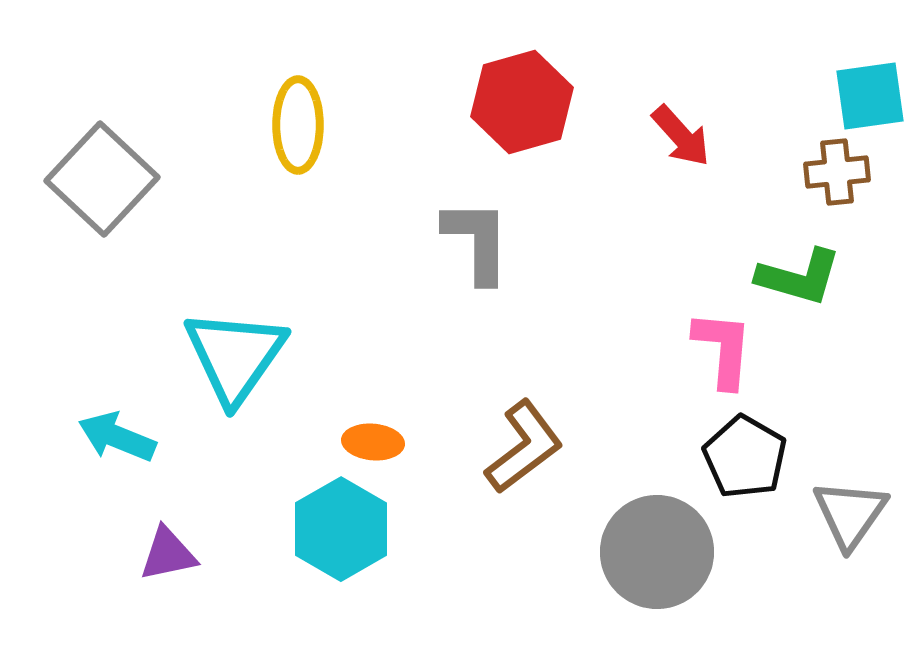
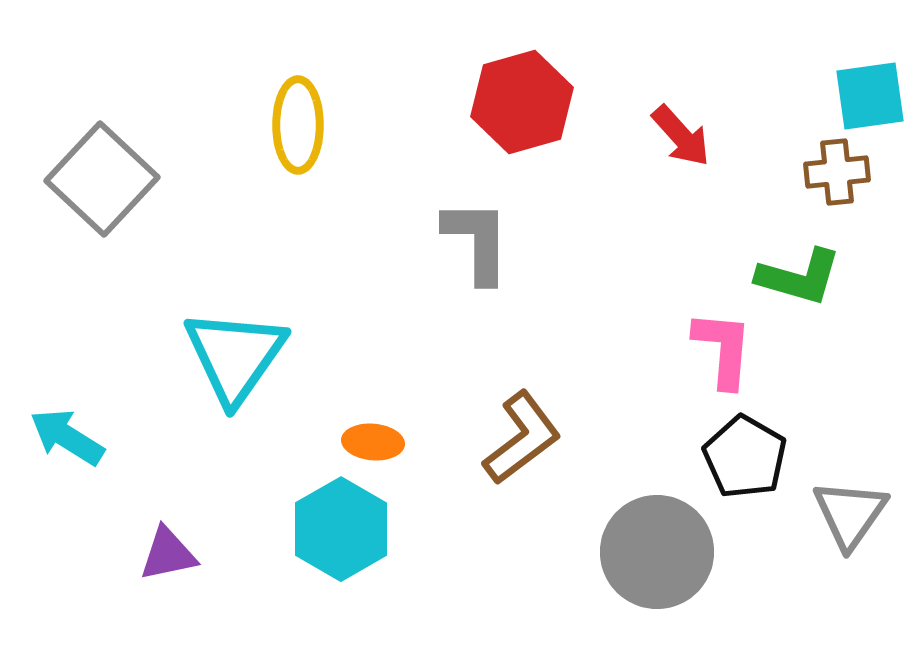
cyan arrow: moved 50 px left; rotated 10 degrees clockwise
brown L-shape: moved 2 px left, 9 px up
